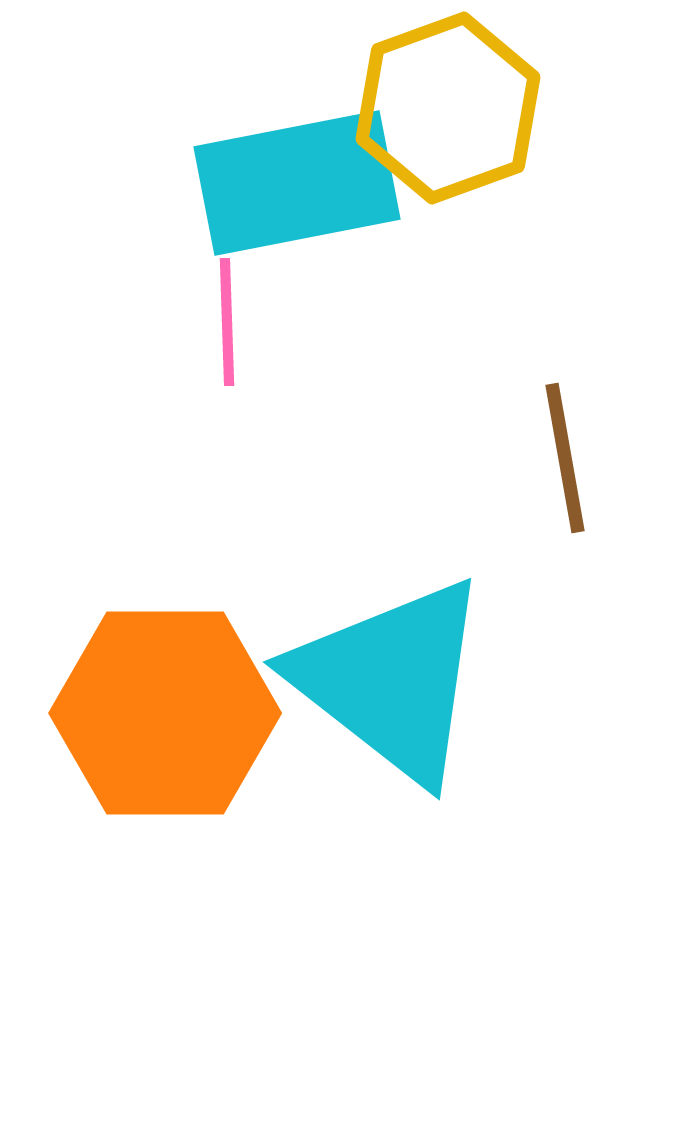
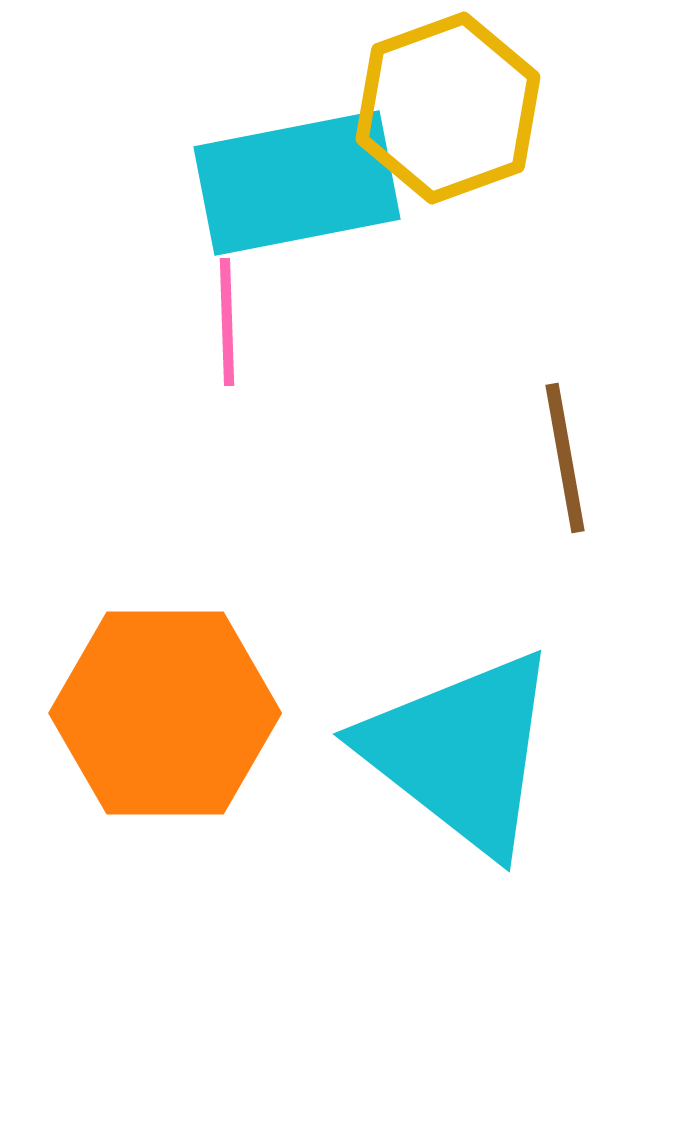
cyan triangle: moved 70 px right, 72 px down
